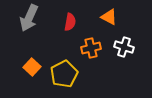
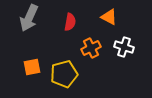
orange cross: rotated 12 degrees counterclockwise
orange square: rotated 36 degrees clockwise
yellow pentagon: rotated 12 degrees clockwise
